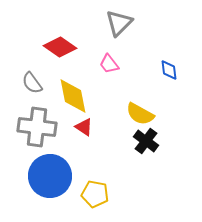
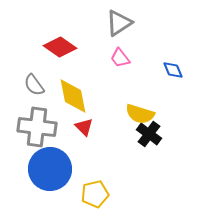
gray triangle: rotated 12 degrees clockwise
pink trapezoid: moved 11 px right, 6 px up
blue diamond: moved 4 px right; rotated 15 degrees counterclockwise
gray semicircle: moved 2 px right, 2 px down
yellow semicircle: rotated 12 degrees counterclockwise
red triangle: rotated 12 degrees clockwise
black cross: moved 3 px right, 7 px up
blue circle: moved 7 px up
yellow pentagon: rotated 24 degrees counterclockwise
